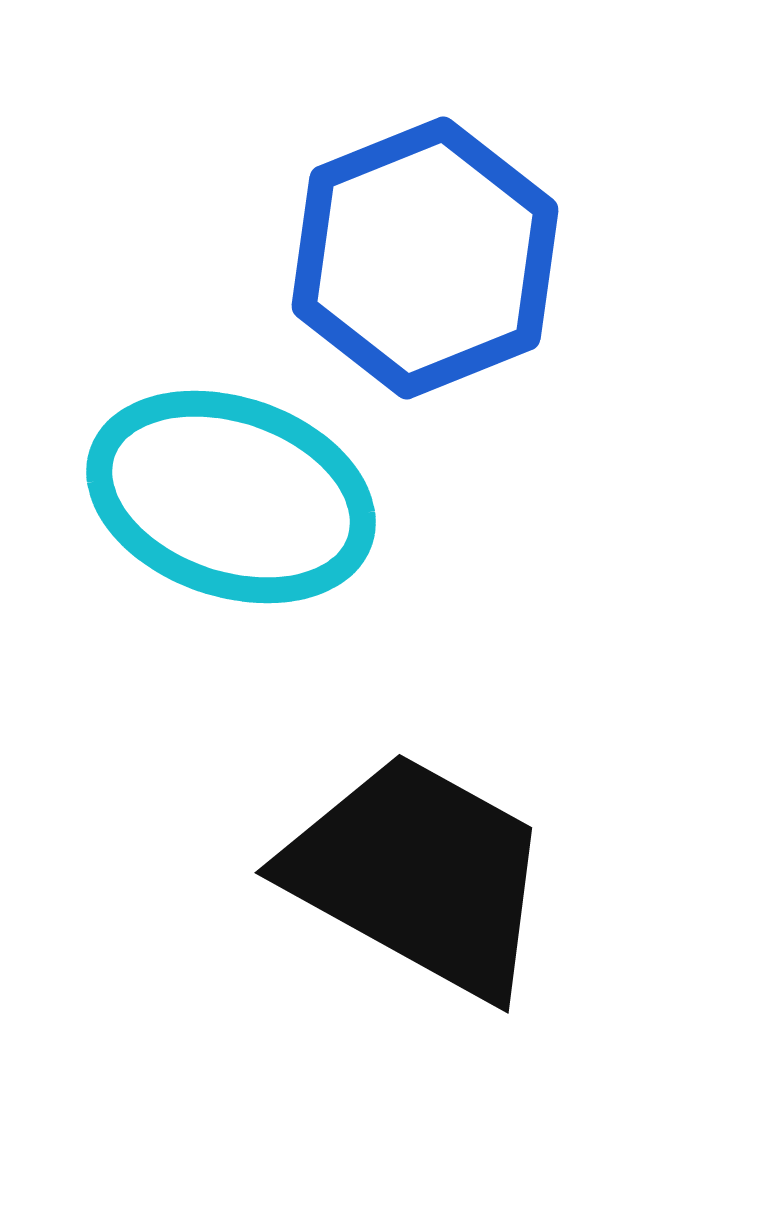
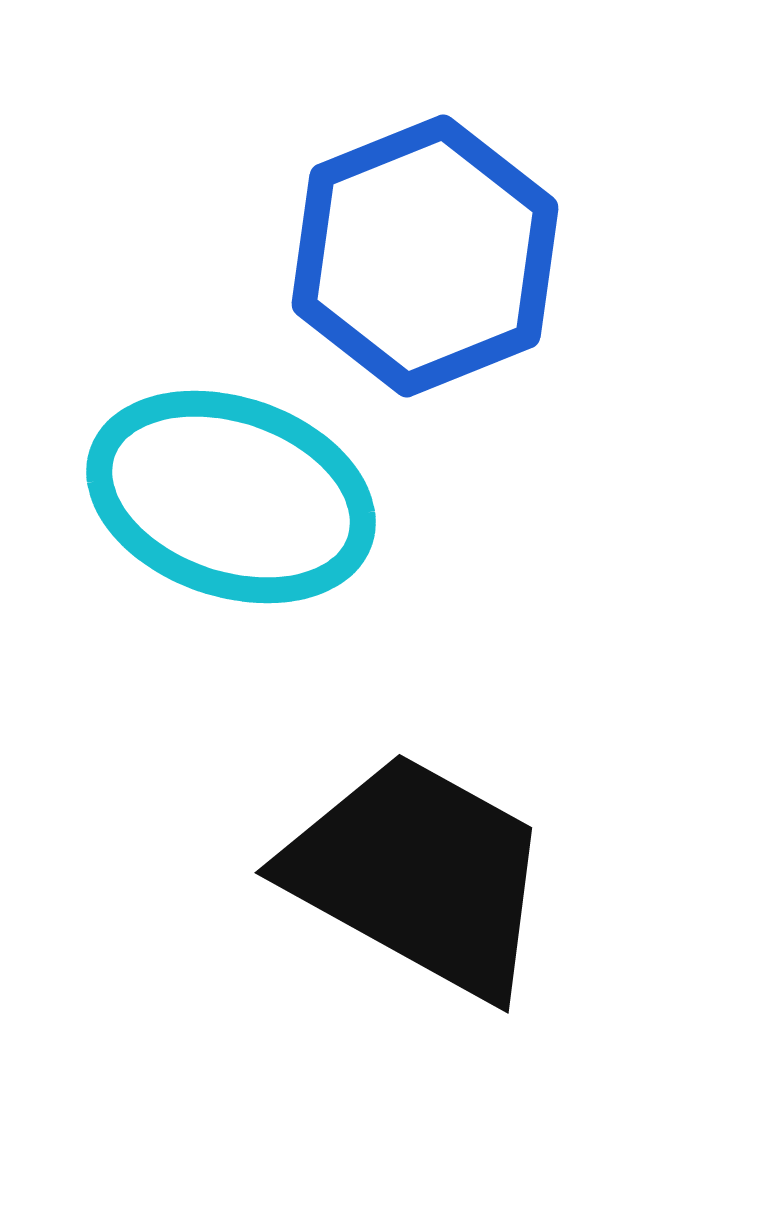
blue hexagon: moved 2 px up
